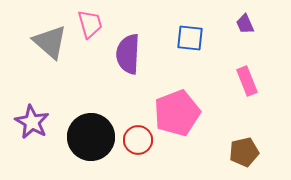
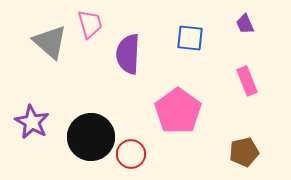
pink pentagon: moved 1 px right, 2 px up; rotated 15 degrees counterclockwise
red circle: moved 7 px left, 14 px down
